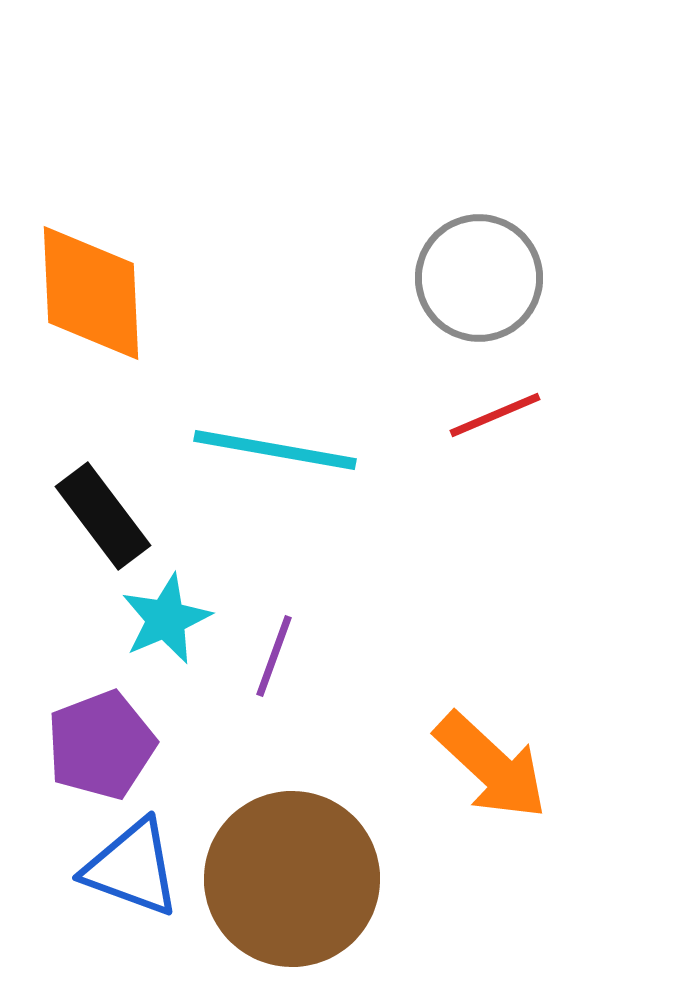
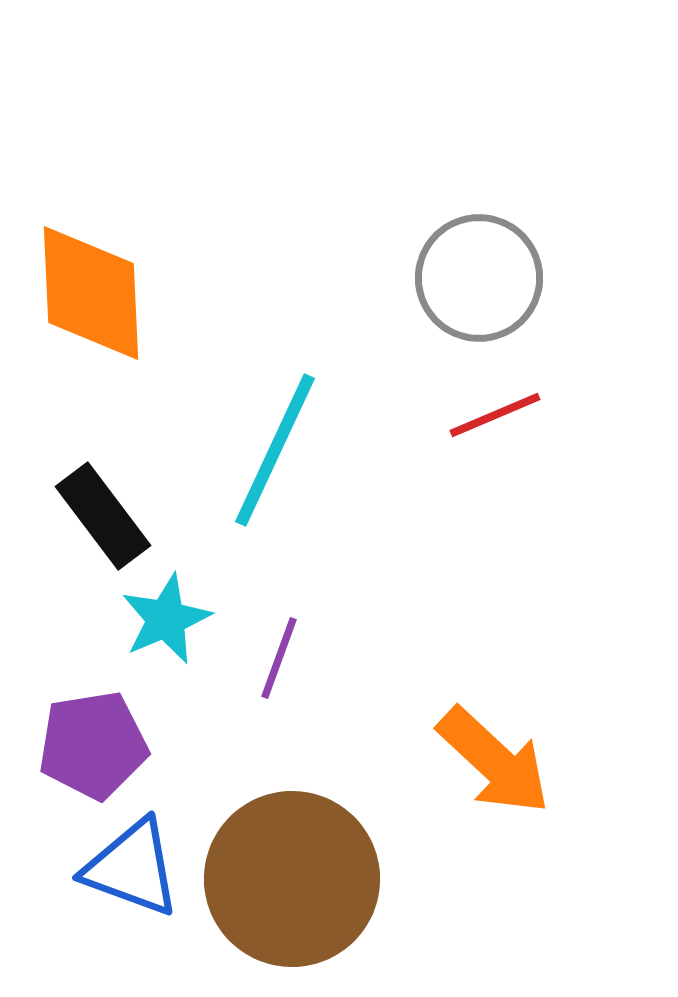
cyan line: rotated 75 degrees counterclockwise
purple line: moved 5 px right, 2 px down
purple pentagon: moved 8 px left; rotated 12 degrees clockwise
orange arrow: moved 3 px right, 5 px up
